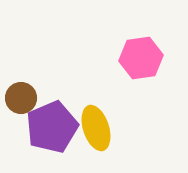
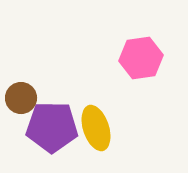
purple pentagon: rotated 24 degrees clockwise
